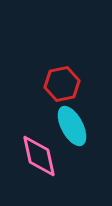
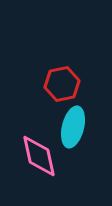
cyan ellipse: moved 1 px right, 1 px down; rotated 42 degrees clockwise
